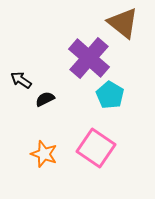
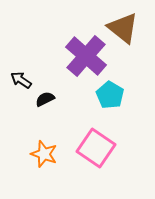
brown triangle: moved 5 px down
purple cross: moved 3 px left, 2 px up
